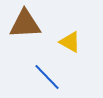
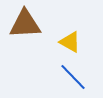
blue line: moved 26 px right
